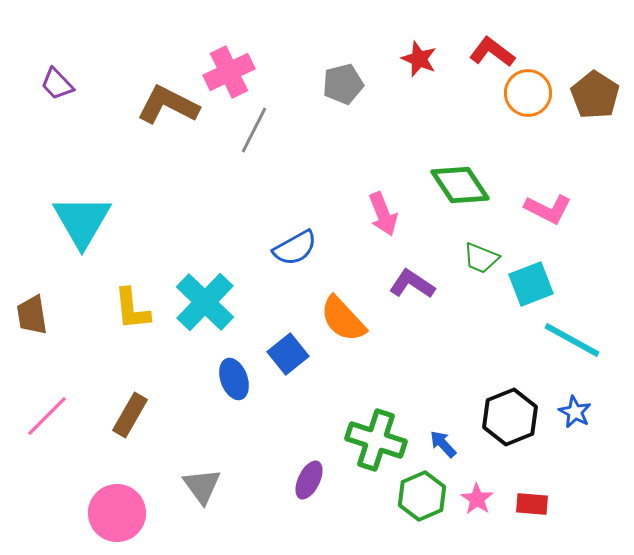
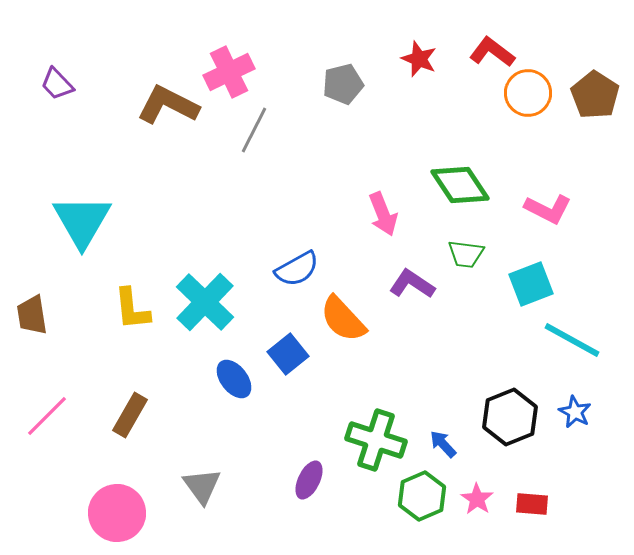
blue semicircle: moved 2 px right, 21 px down
green trapezoid: moved 15 px left, 4 px up; rotated 15 degrees counterclockwise
blue ellipse: rotated 18 degrees counterclockwise
